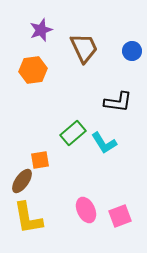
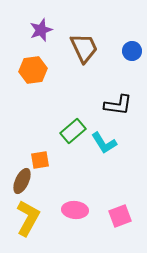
black L-shape: moved 3 px down
green rectangle: moved 2 px up
brown ellipse: rotated 10 degrees counterclockwise
pink ellipse: moved 11 px left; rotated 60 degrees counterclockwise
yellow L-shape: rotated 141 degrees counterclockwise
